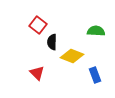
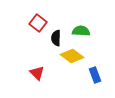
red square: moved 2 px up
green semicircle: moved 15 px left
black semicircle: moved 4 px right, 4 px up
yellow diamond: rotated 15 degrees clockwise
